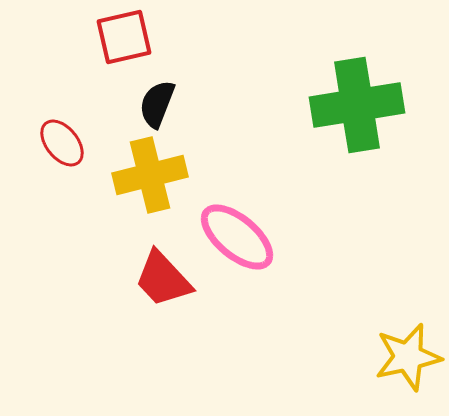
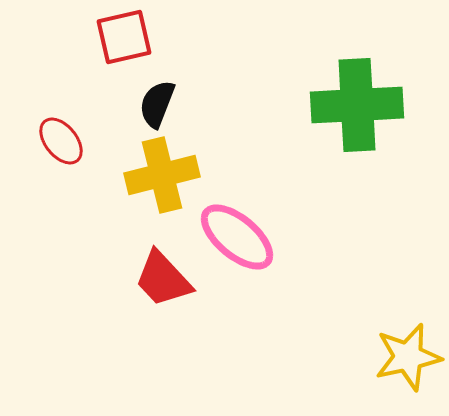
green cross: rotated 6 degrees clockwise
red ellipse: moved 1 px left, 2 px up
yellow cross: moved 12 px right
